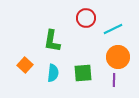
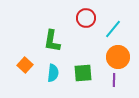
cyan line: rotated 24 degrees counterclockwise
